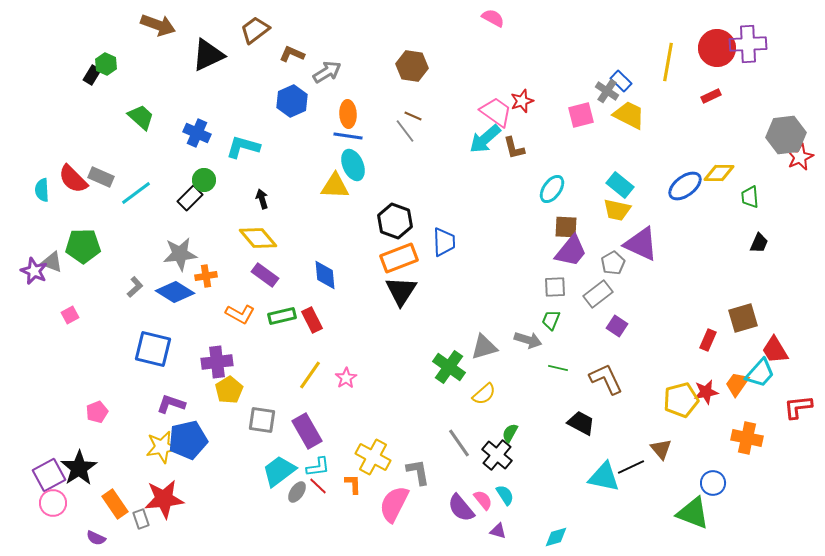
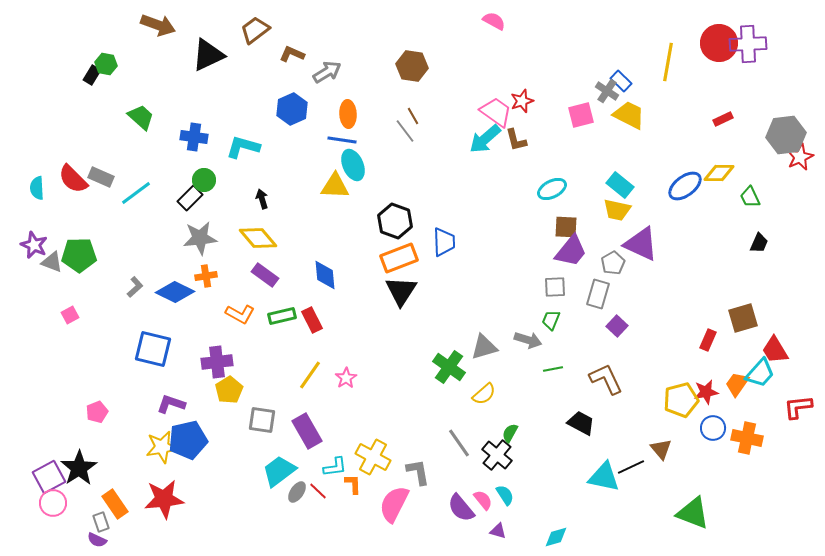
pink semicircle at (493, 18): moved 1 px right, 3 px down
red circle at (717, 48): moved 2 px right, 5 px up
green hexagon at (106, 64): rotated 15 degrees counterclockwise
red rectangle at (711, 96): moved 12 px right, 23 px down
blue hexagon at (292, 101): moved 8 px down
brown line at (413, 116): rotated 36 degrees clockwise
blue cross at (197, 133): moved 3 px left, 4 px down; rotated 16 degrees counterclockwise
blue line at (348, 136): moved 6 px left, 4 px down
brown L-shape at (514, 148): moved 2 px right, 8 px up
cyan ellipse at (552, 189): rotated 28 degrees clockwise
cyan semicircle at (42, 190): moved 5 px left, 2 px up
green trapezoid at (750, 197): rotated 20 degrees counterclockwise
green pentagon at (83, 246): moved 4 px left, 9 px down
gray star at (180, 254): moved 20 px right, 16 px up
purple star at (34, 271): moved 26 px up
blue diamond at (175, 292): rotated 6 degrees counterclockwise
gray rectangle at (598, 294): rotated 36 degrees counterclockwise
purple square at (617, 326): rotated 10 degrees clockwise
green line at (558, 368): moved 5 px left, 1 px down; rotated 24 degrees counterclockwise
cyan L-shape at (318, 467): moved 17 px right
purple square at (49, 475): moved 2 px down
blue circle at (713, 483): moved 55 px up
red line at (318, 486): moved 5 px down
gray rectangle at (141, 519): moved 40 px left, 3 px down
purple semicircle at (96, 538): moved 1 px right, 2 px down
